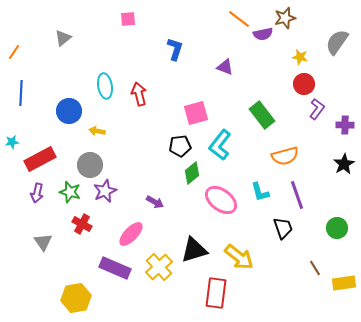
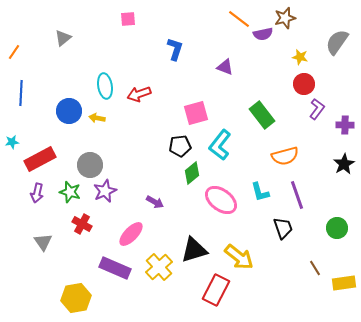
red arrow at (139, 94): rotated 95 degrees counterclockwise
yellow arrow at (97, 131): moved 13 px up
red rectangle at (216, 293): moved 3 px up; rotated 20 degrees clockwise
